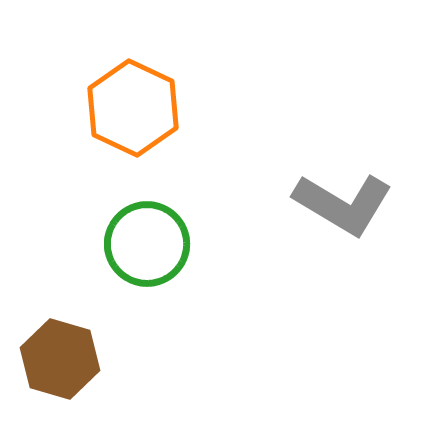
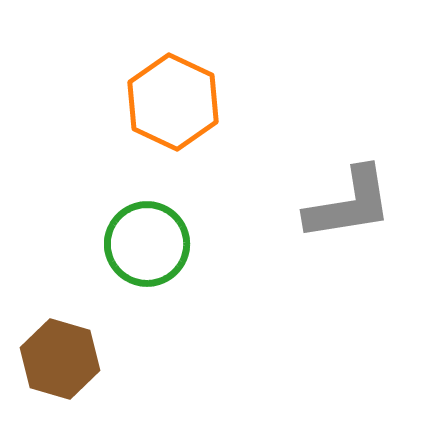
orange hexagon: moved 40 px right, 6 px up
gray L-shape: moved 6 px right; rotated 40 degrees counterclockwise
